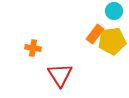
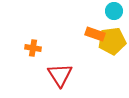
orange rectangle: rotated 72 degrees clockwise
